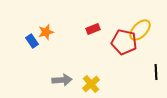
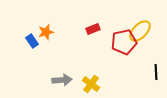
yellow ellipse: moved 1 px down
red pentagon: rotated 25 degrees counterclockwise
yellow cross: rotated 12 degrees counterclockwise
